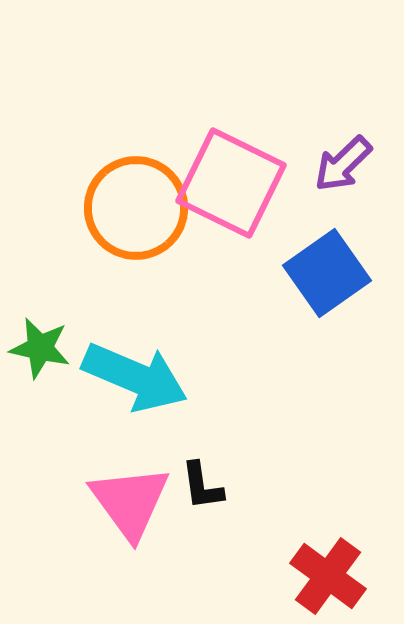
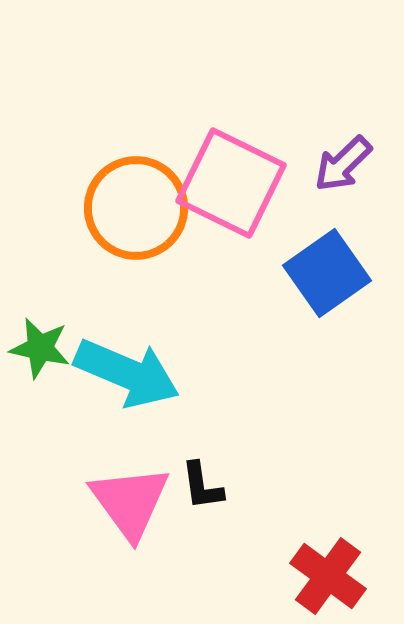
cyan arrow: moved 8 px left, 4 px up
